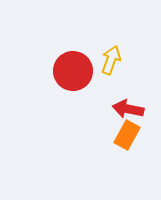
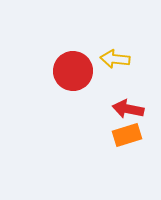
yellow arrow: moved 4 px right, 1 px up; rotated 104 degrees counterclockwise
orange rectangle: rotated 44 degrees clockwise
